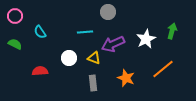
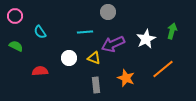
green semicircle: moved 1 px right, 2 px down
gray rectangle: moved 3 px right, 2 px down
